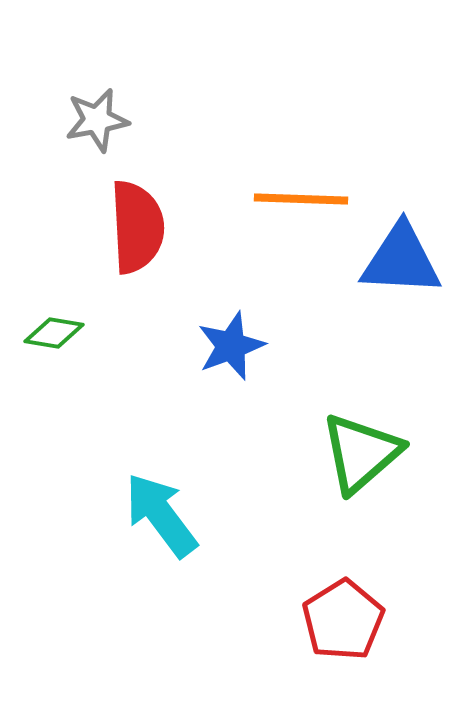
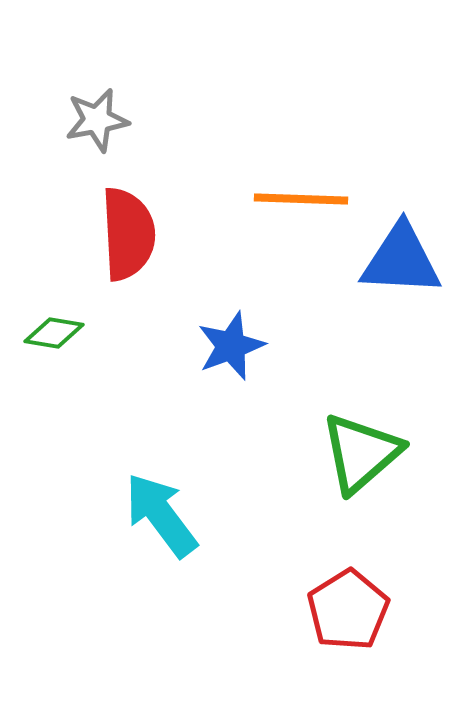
red semicircle: moved 9 px left, 7 px down
red pentagon: moved 5 px right, 10 px up
